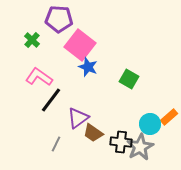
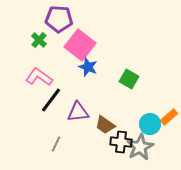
green cross: moved 7 px right
purple triangle: moved 6 px up; rotated 30 degrees clockwise
brown trapezoid: moved 12 px right, 8 px up
